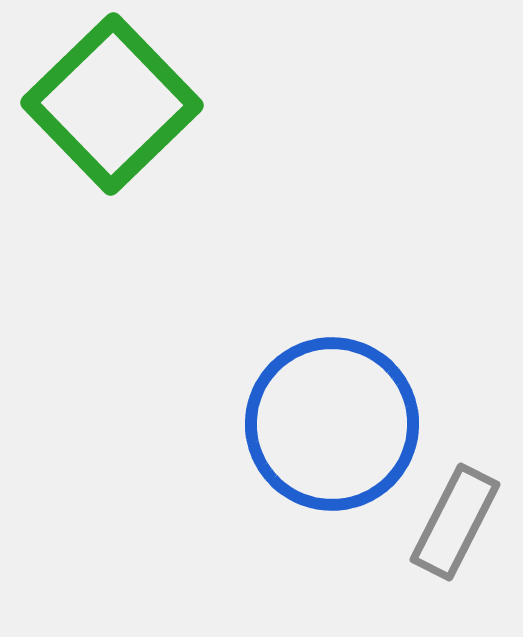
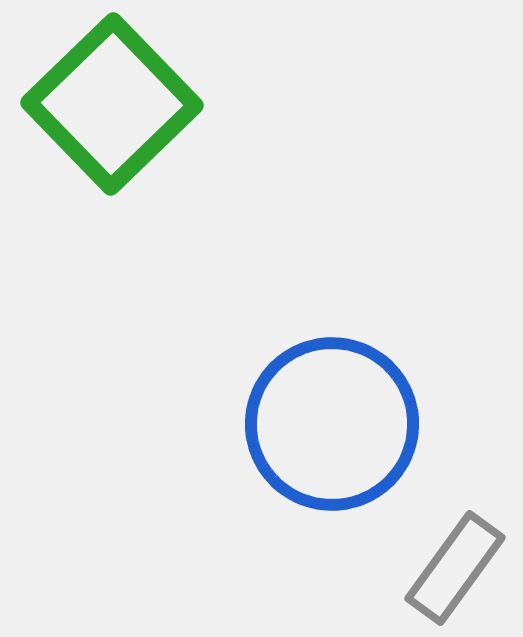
gray rectangle: moved 46 px down; rotated 9 degrees clockwise
